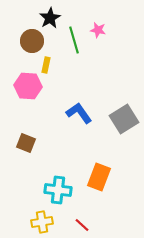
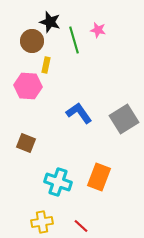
black star: moved 4 px down; rotated 25 degrees counterclockwise
cyan cross: moved 8 px up; rotated 12 degrees clockwise
red line: moved 1 px left, 1 px down
